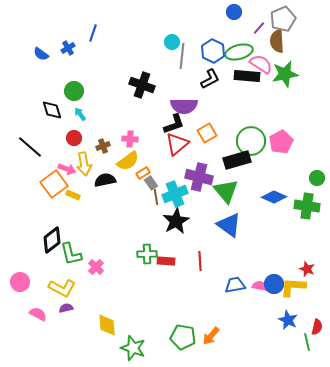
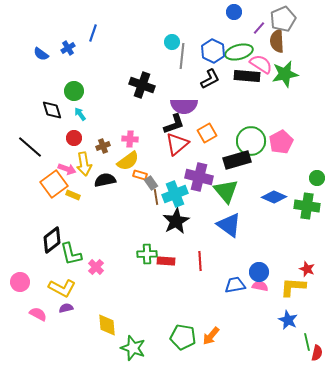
orange rectangle at (143, 173): moved 3 px left, 2 px down; rotated 48 degrees clockwise
blue circle at (274, 284): moved 15 px left, 12 px up
red semicircle at (317, 327): moved 26 px down
